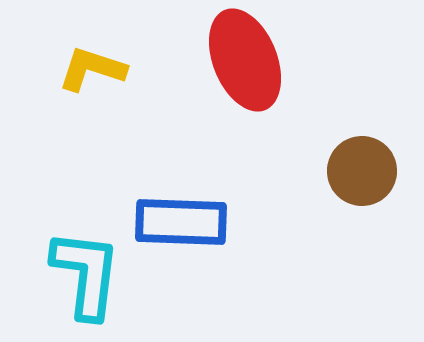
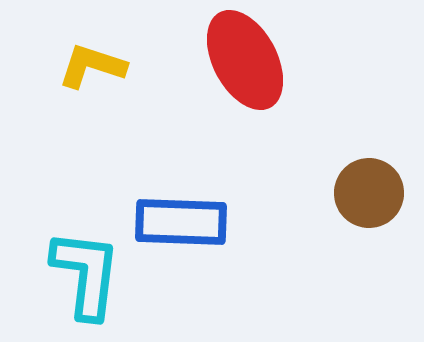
red ellipse: rotated 6 degrees counterclockwise
yellow L-shape: moved 3 px up
brown circle: moved 7 px right, 22 px down
